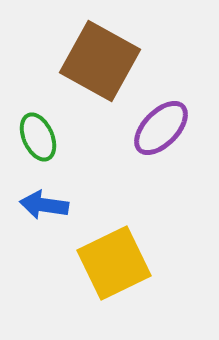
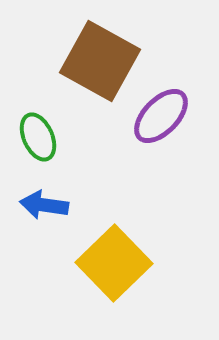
purple ellipse: moved 12 px up
yellow square: rotated 18 degrees counterclockwise
